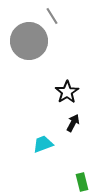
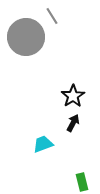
gray circle: moved 3 px left, 4 px up
black star: moved 6 px right, 4 px down
